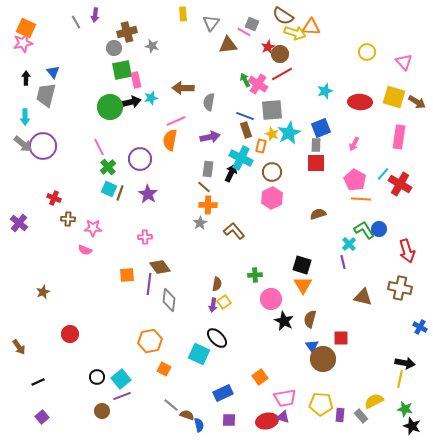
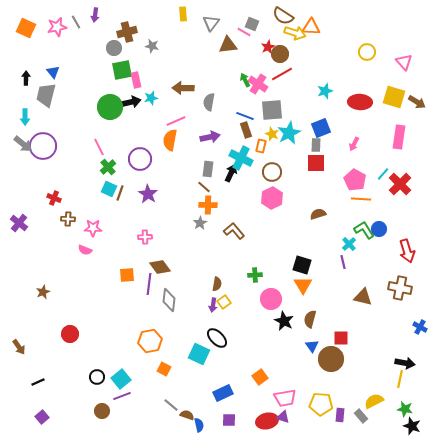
pink star at (23, 43): moved 34 px right, 16 px up
red cross at (400, 184): rotated 15 degrees clockwise
brown circle at (323, 359): moved 8 px right
